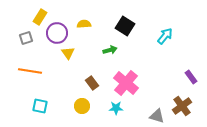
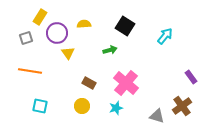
brown rectangle: moved 3 px left; rotated 24 degrees counterclockwise
cyan star: rotated 16 degrees counterclockwise
